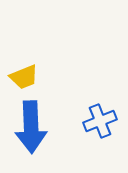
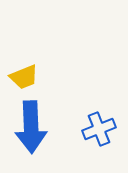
blue cross: moved 1 px left, 8 px down
